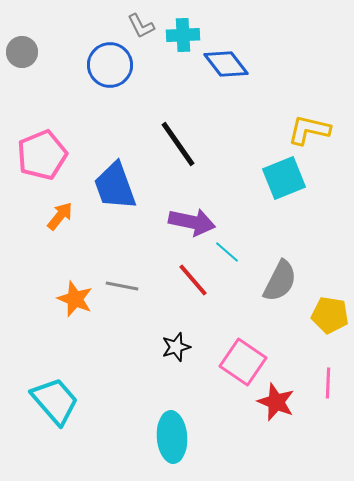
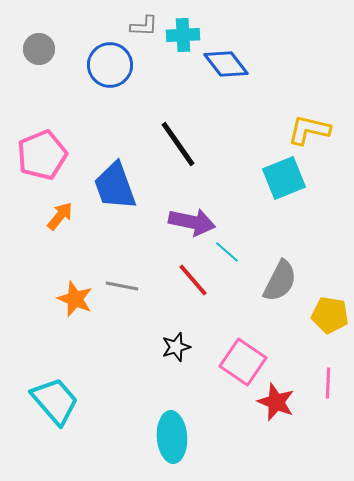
gray L-shape: moved 3 px right; rotated 60 degrees counterclockwise
gray circle: moved 17 px right, 3 px up
